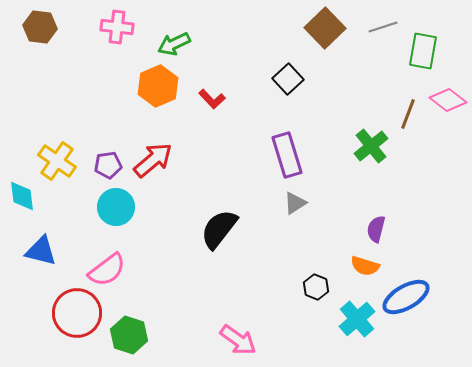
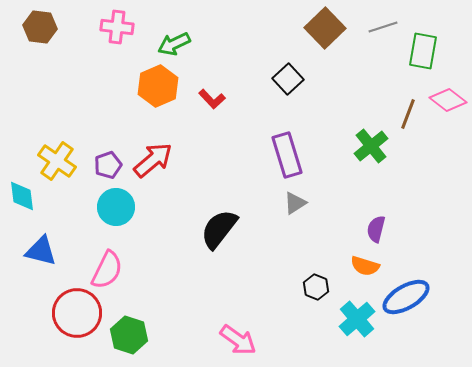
purple pentagon: rotated 12 degrees counterclockwise
pink semicircle: rotated 27 degrees counterclockwise
